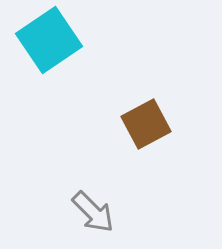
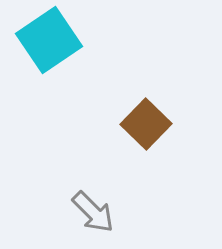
brown square: rotated 18 degrees counterclockwise
